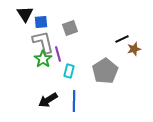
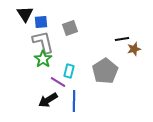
black line: rotated 16 degrees clockwise
purple line: moved 28 px down; rotated 42 degrees counterclockwise
